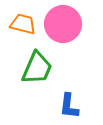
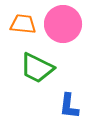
orange trapezoid: rotated 8 degrees counterclockwise
green trapezoid: rotated 93 degrees clockwise
